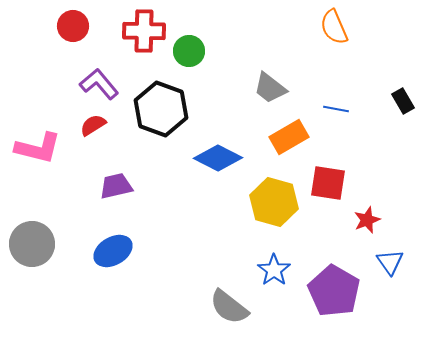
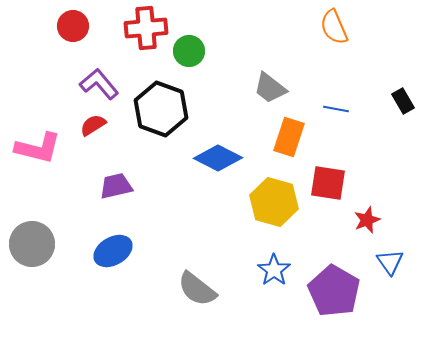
red cross: moved 2 px right, 3 px up; rotated 6 degrees counterclockwise
orange rectangle: rotated 42 degrees counterclockwise
gray semicircle: moved 32 px left, 18 px up
